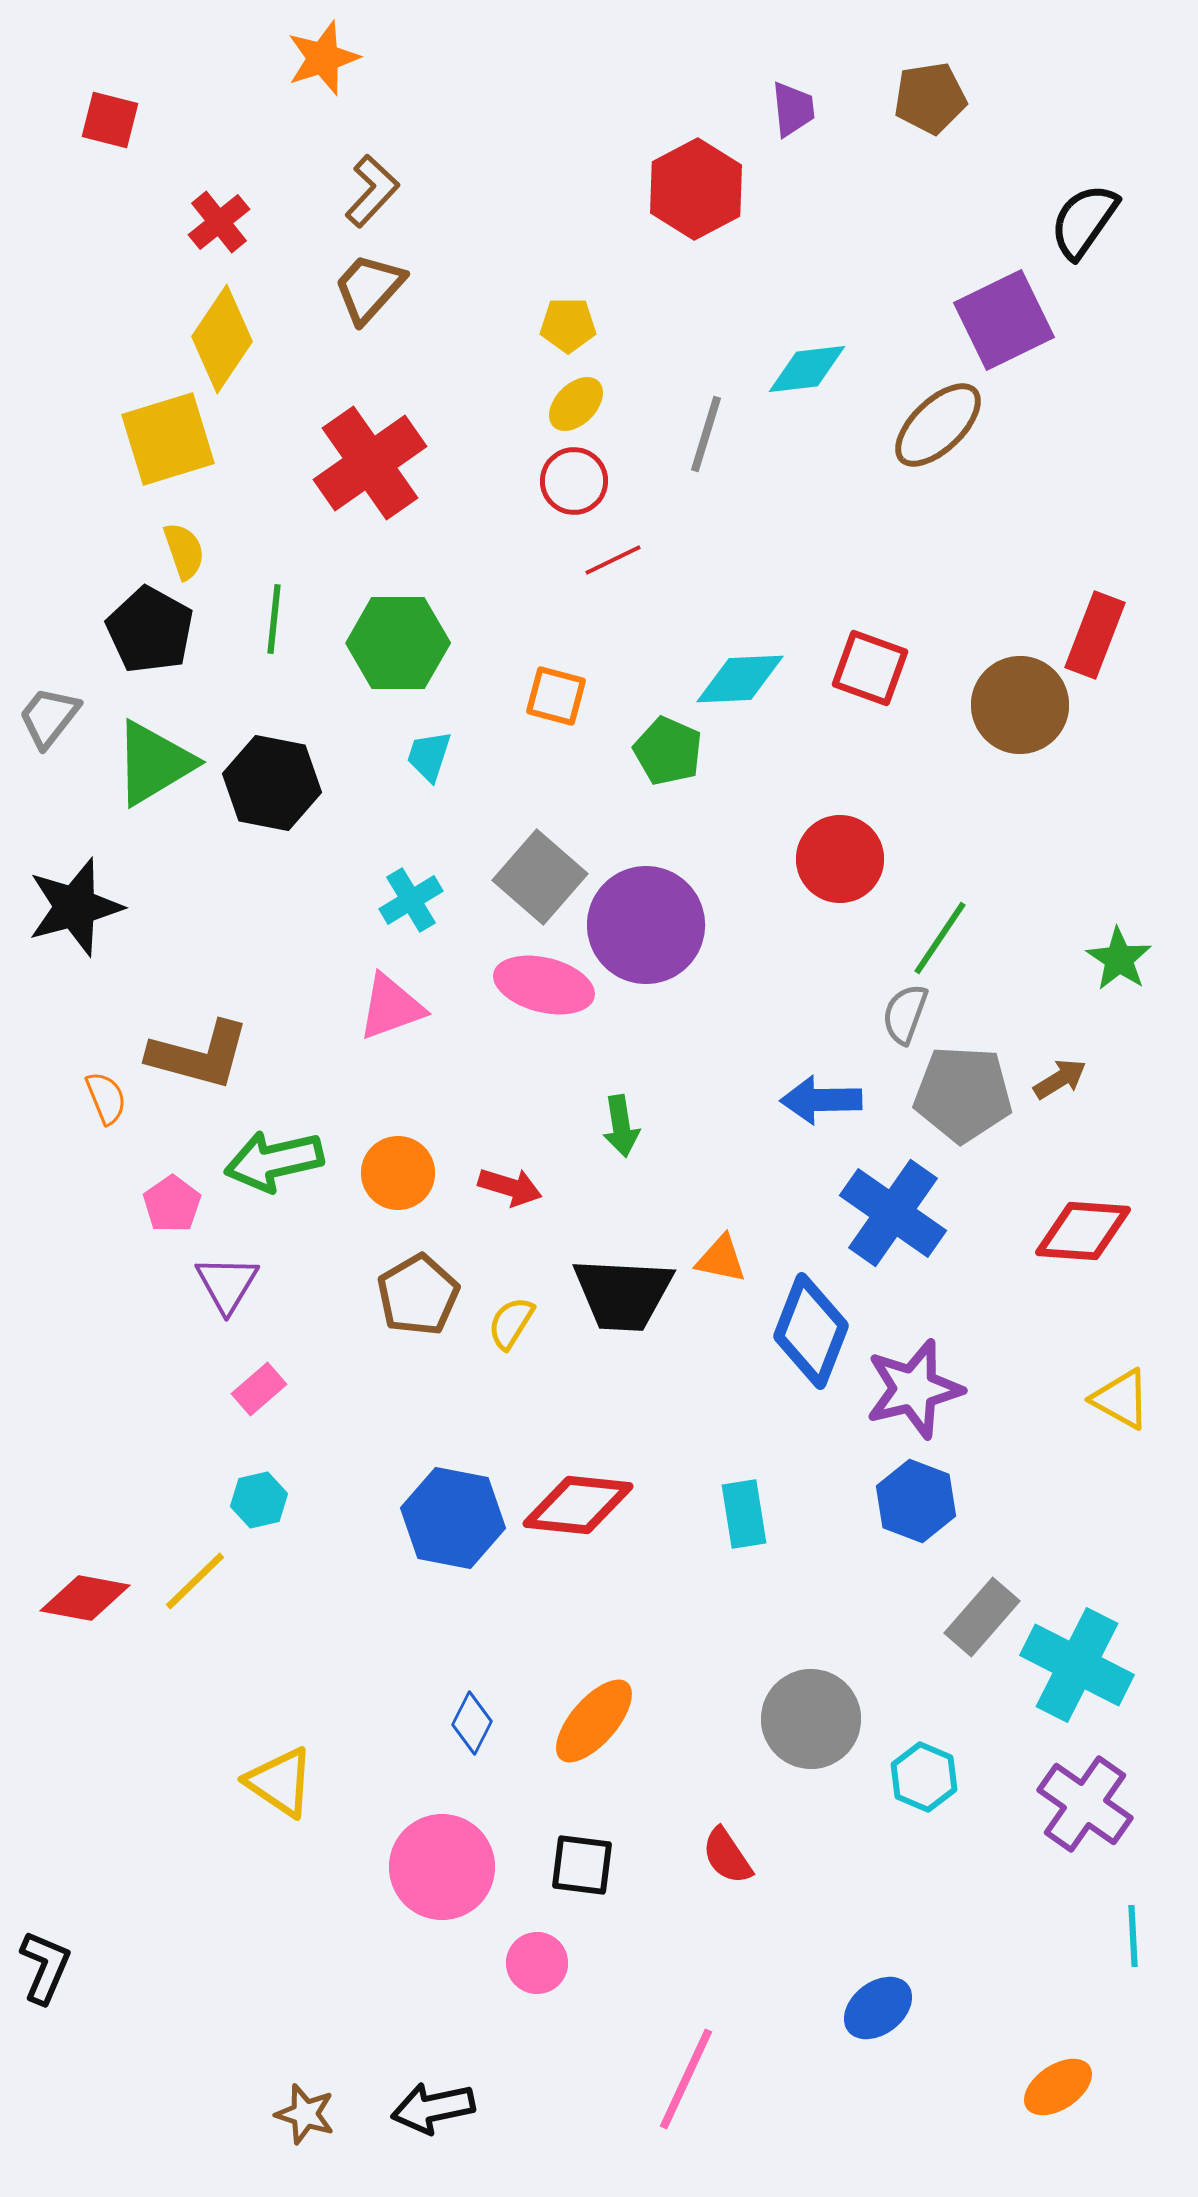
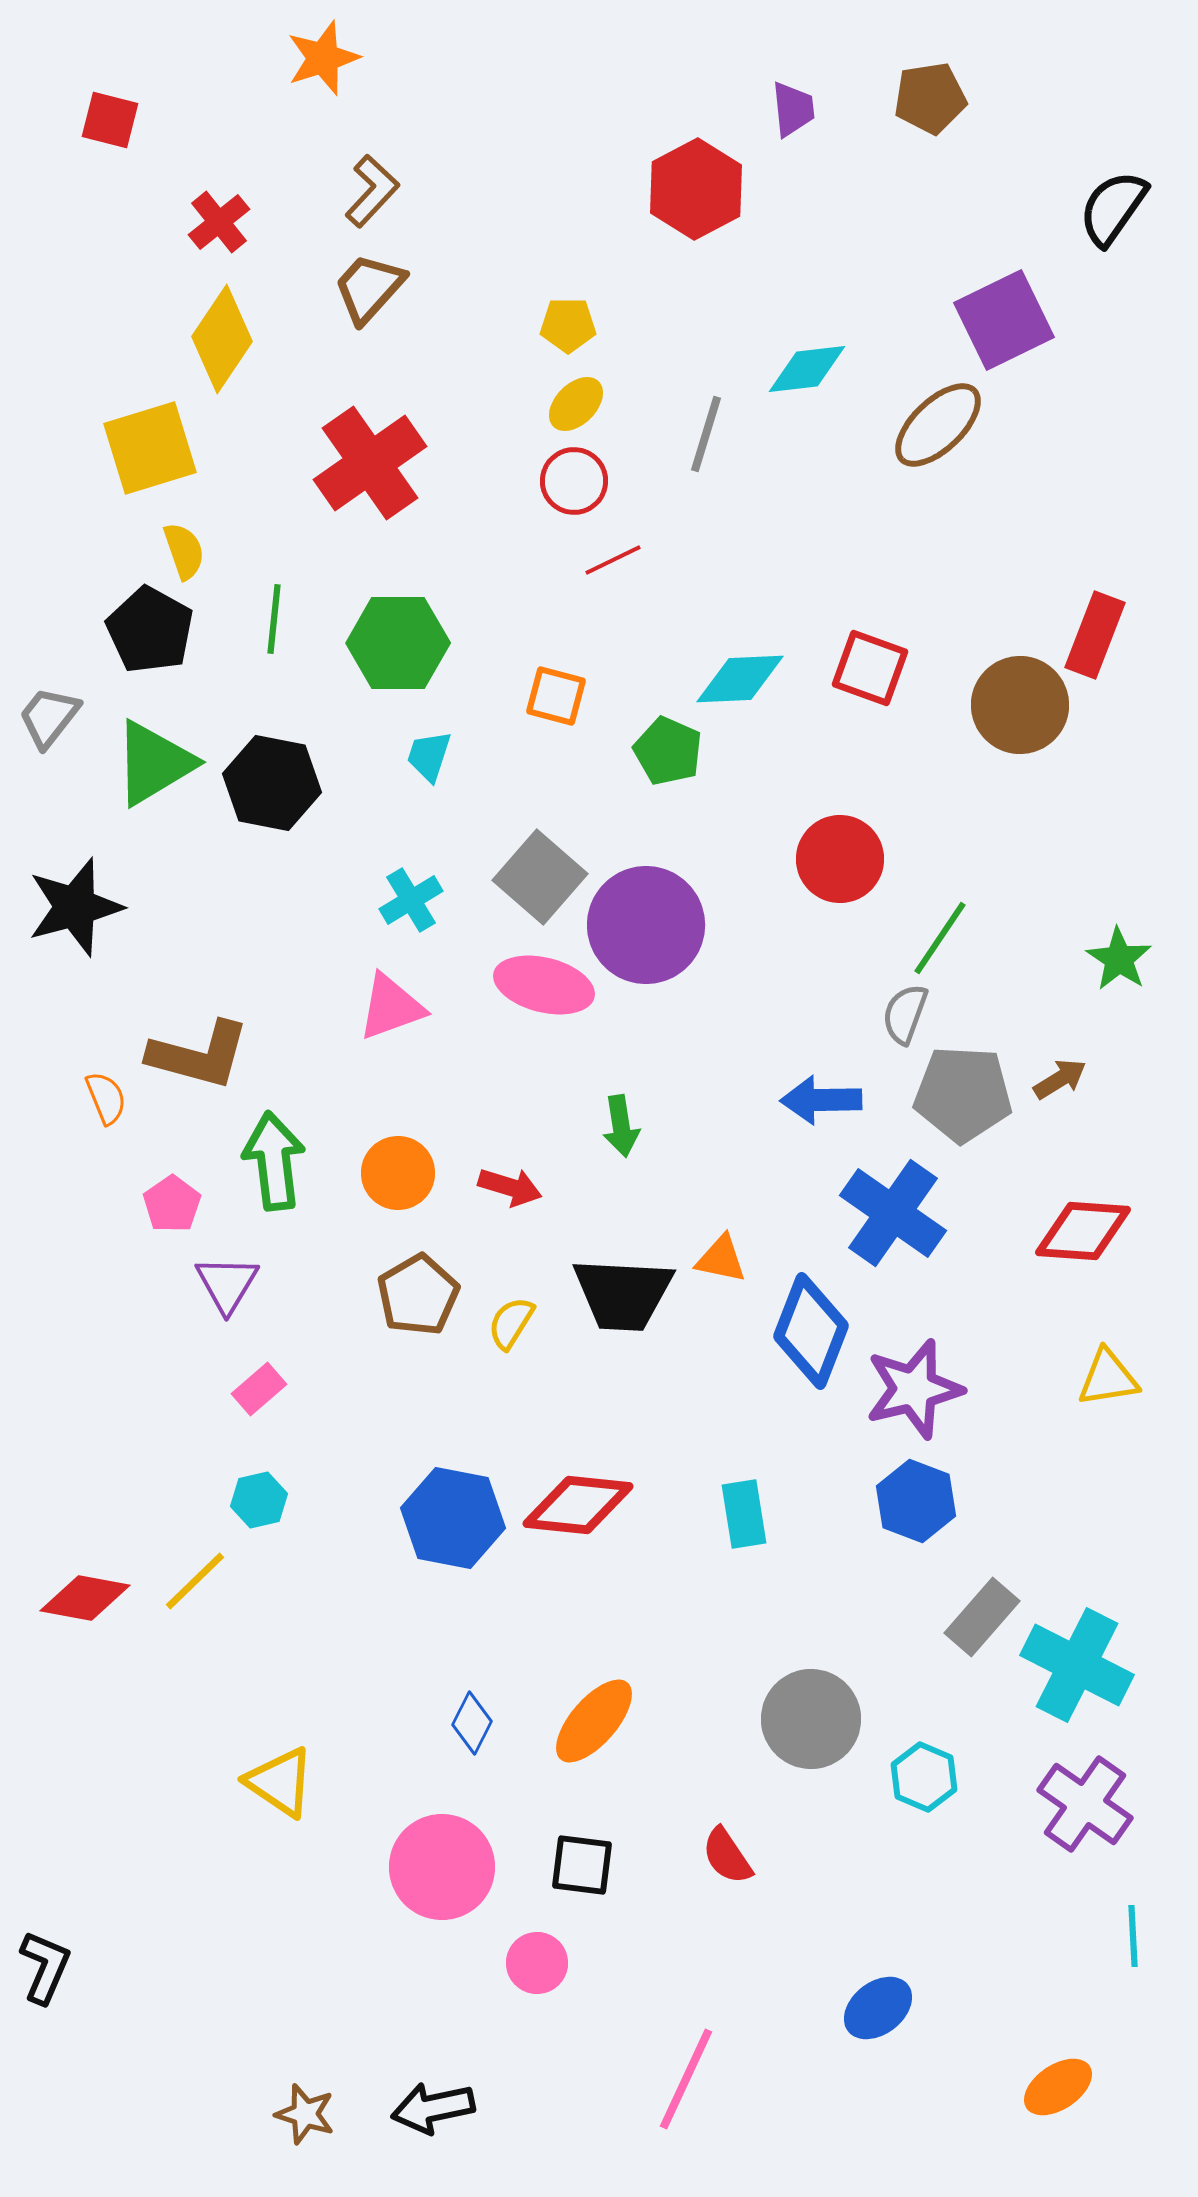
black semicircle at (1084, 221): moved 29 px right, 13 px up
yellow square at (168, 439): moved 18 px left, 9 px down
green arrow at (274, 1161): rotated 96 degrees clockwise
yellow triangle at (1121, 1399): moved 13 px left, 21 px up; rotated 38 degrees counterclockwise
